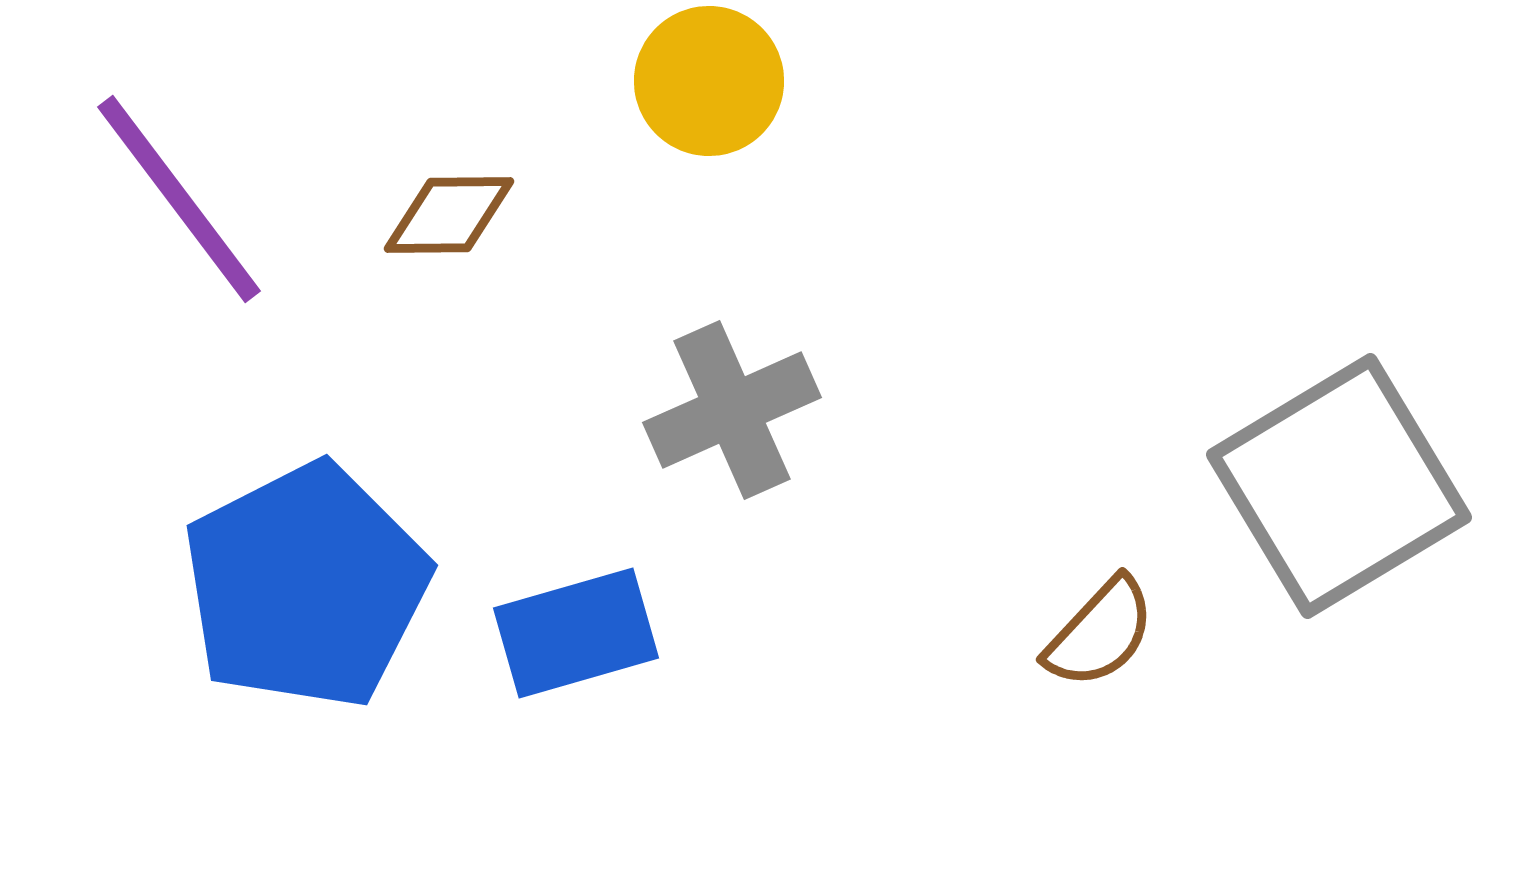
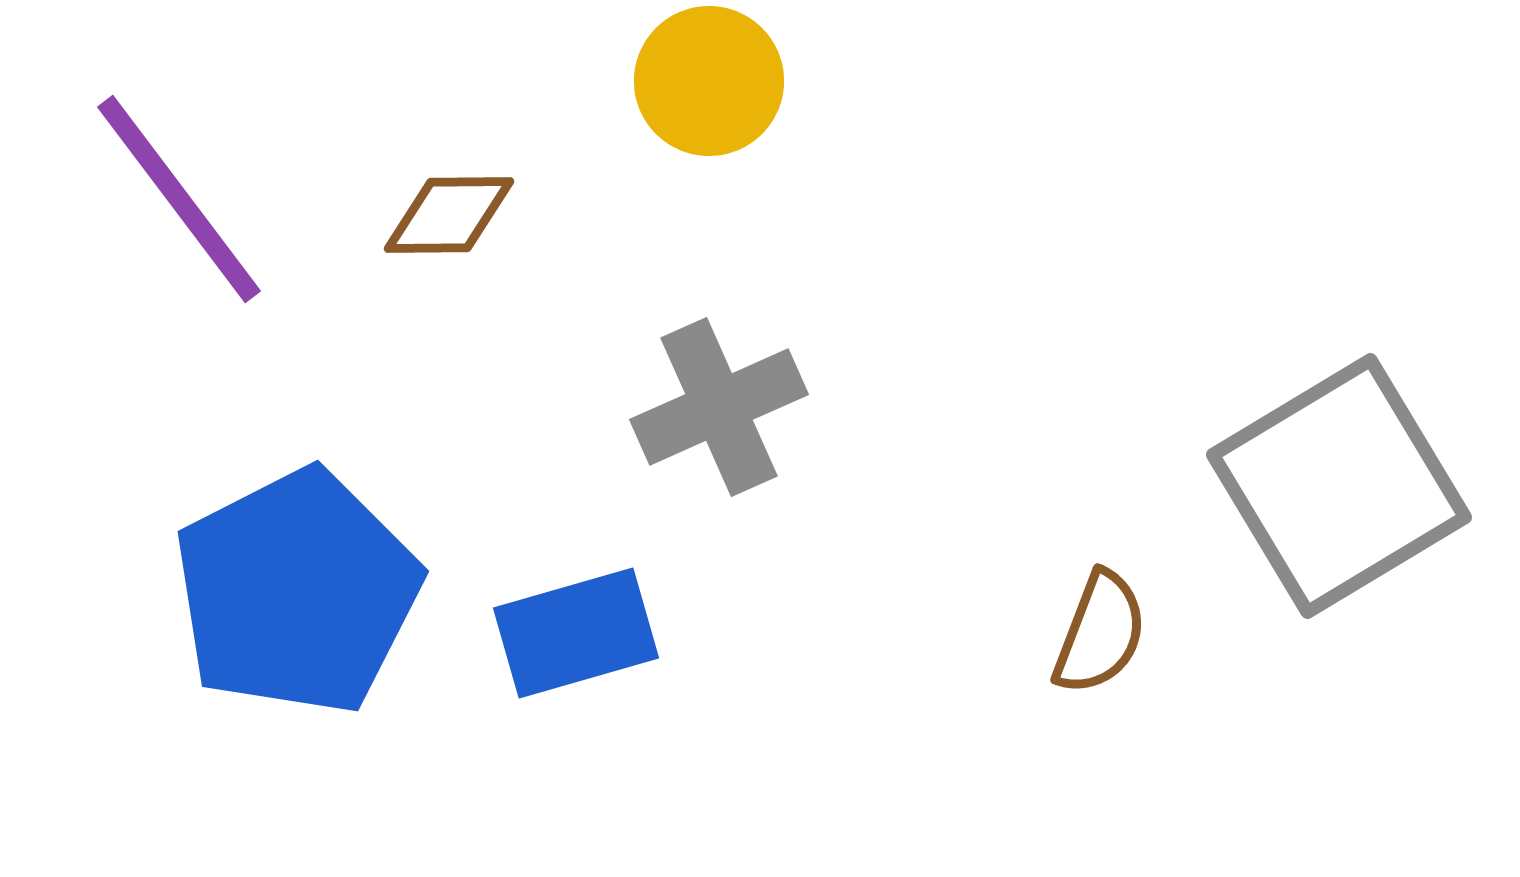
gray cross: moved 13 px left, 3 px up
blue pentagon: moved 9 px left, 6 px down
brown semicircle: rotated 22 degrees counterclockwise
